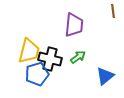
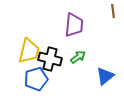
blue pentagon: moved 1 px left, 5 px down
